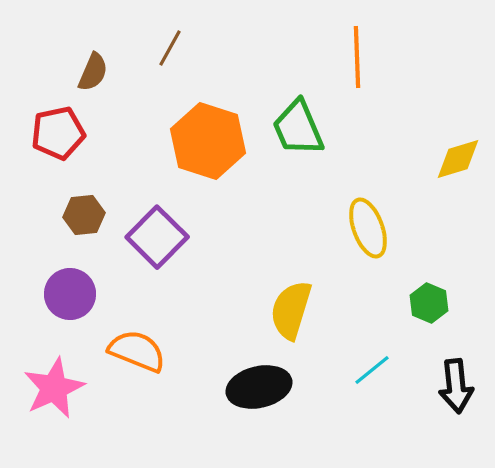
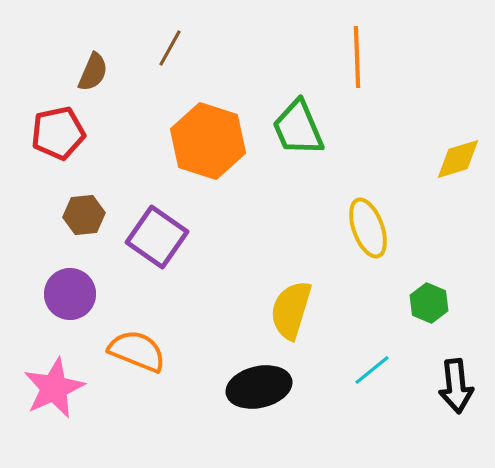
purple square: rotated 10 degrees counterclockwise
